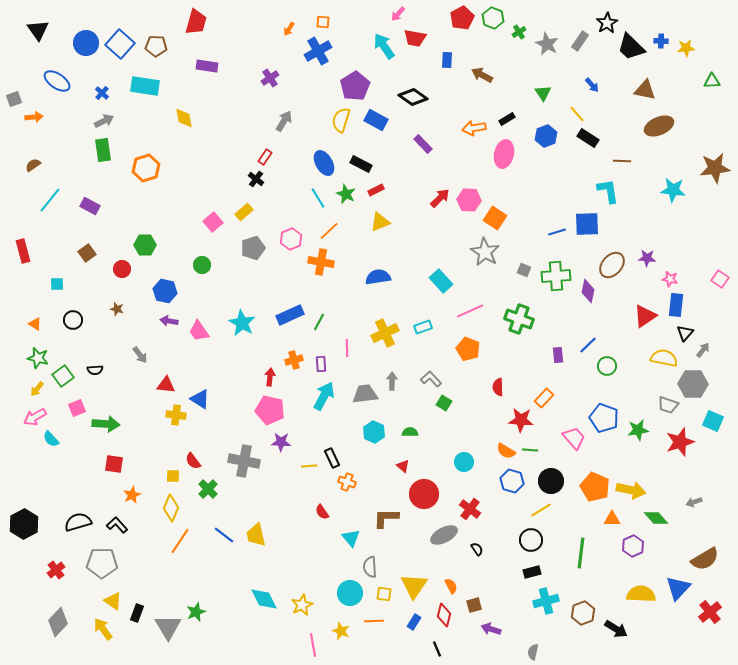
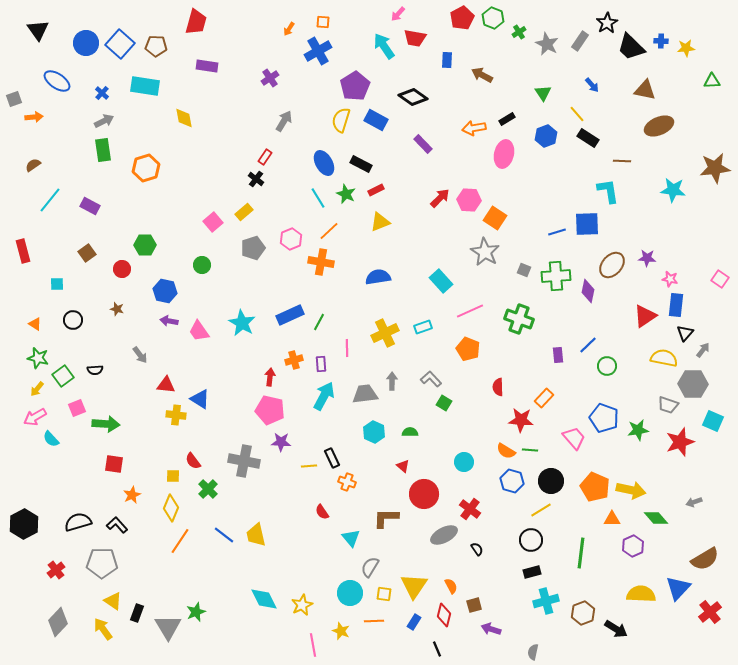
gray semicircle at (370, 567): rotated 35 degrees clockwise
